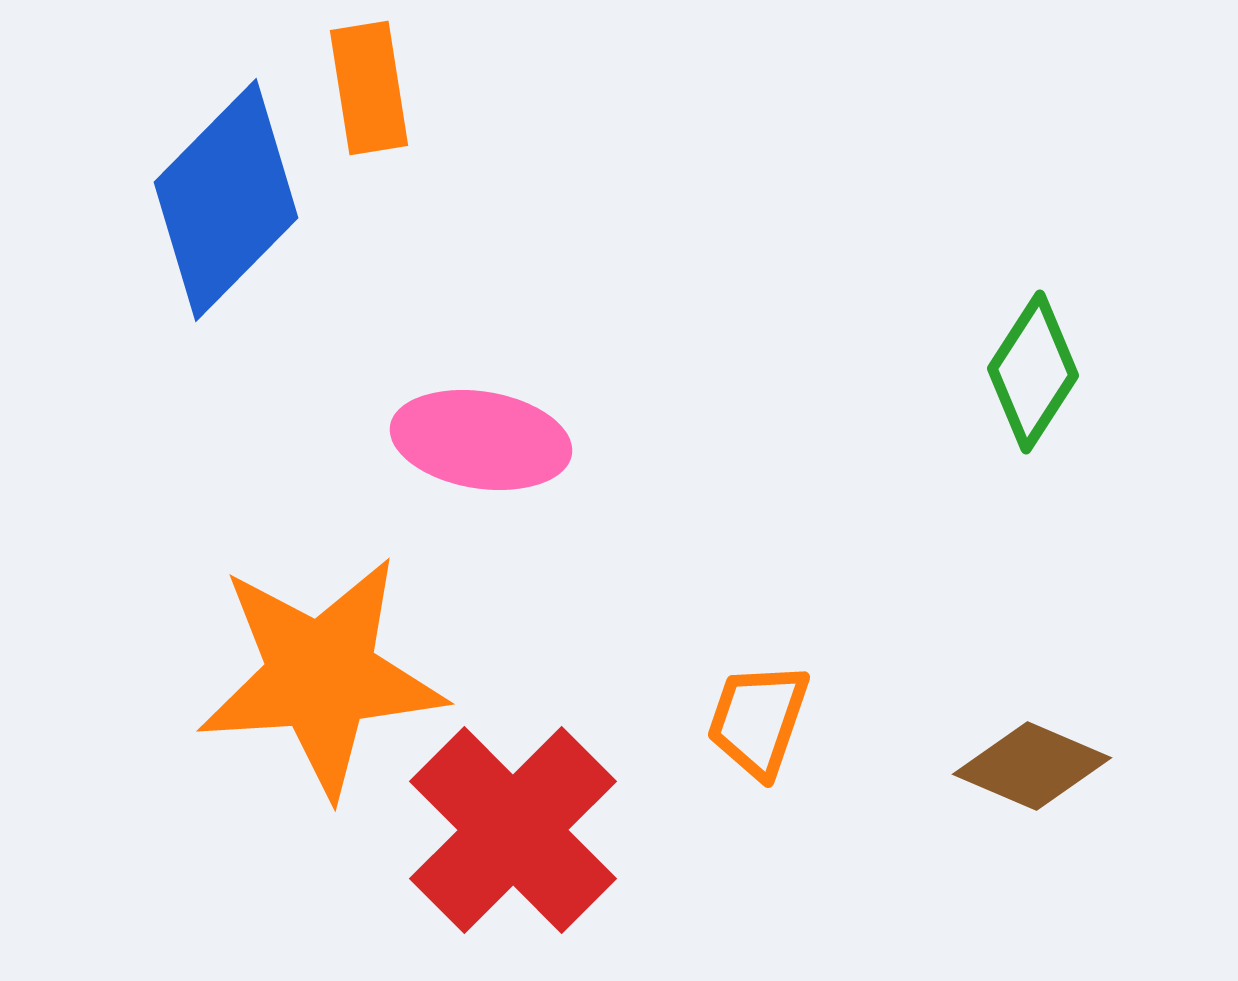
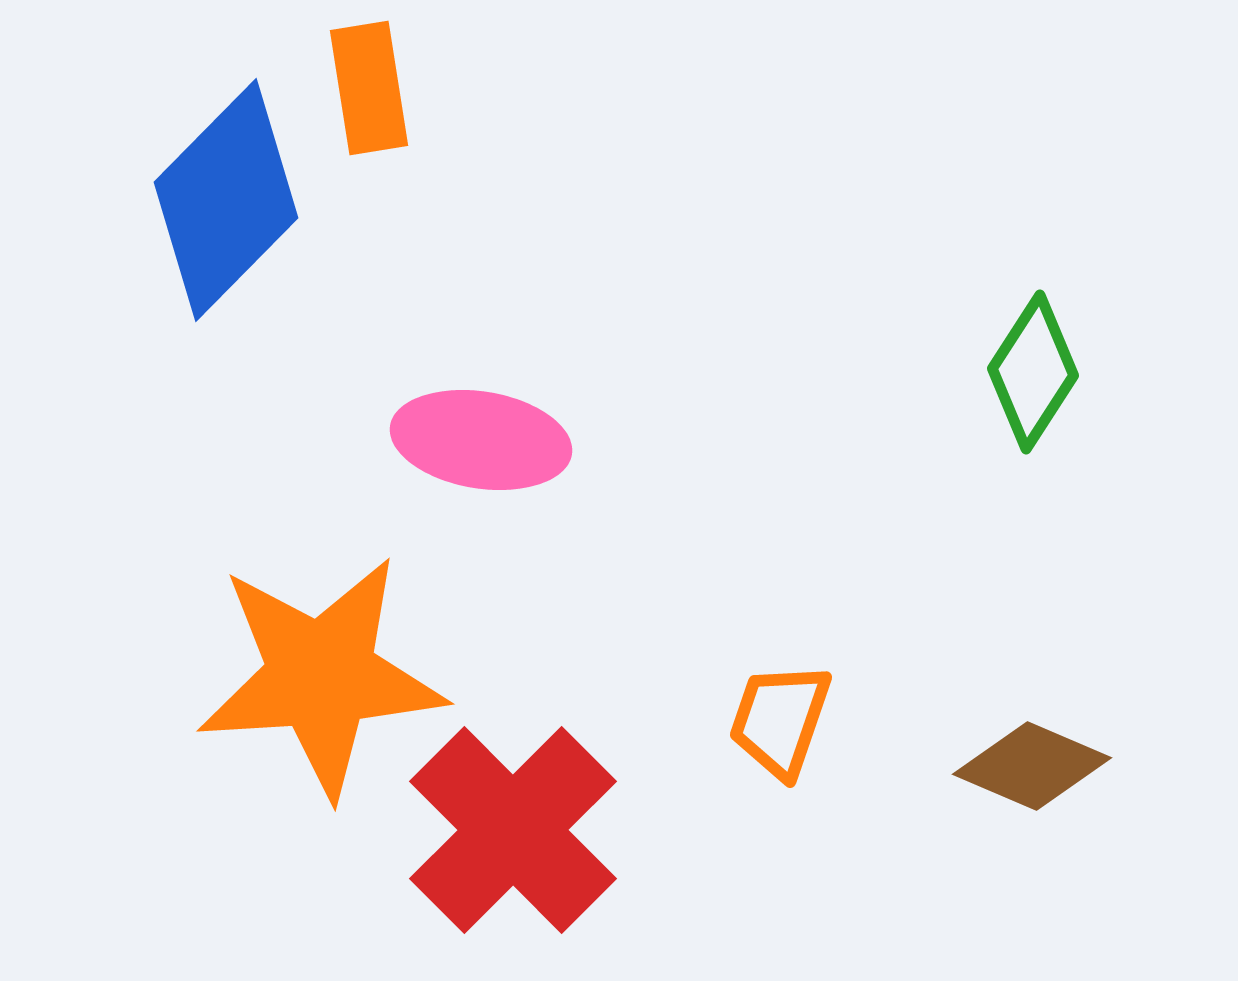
orange trapezoid: moved 22 px right
